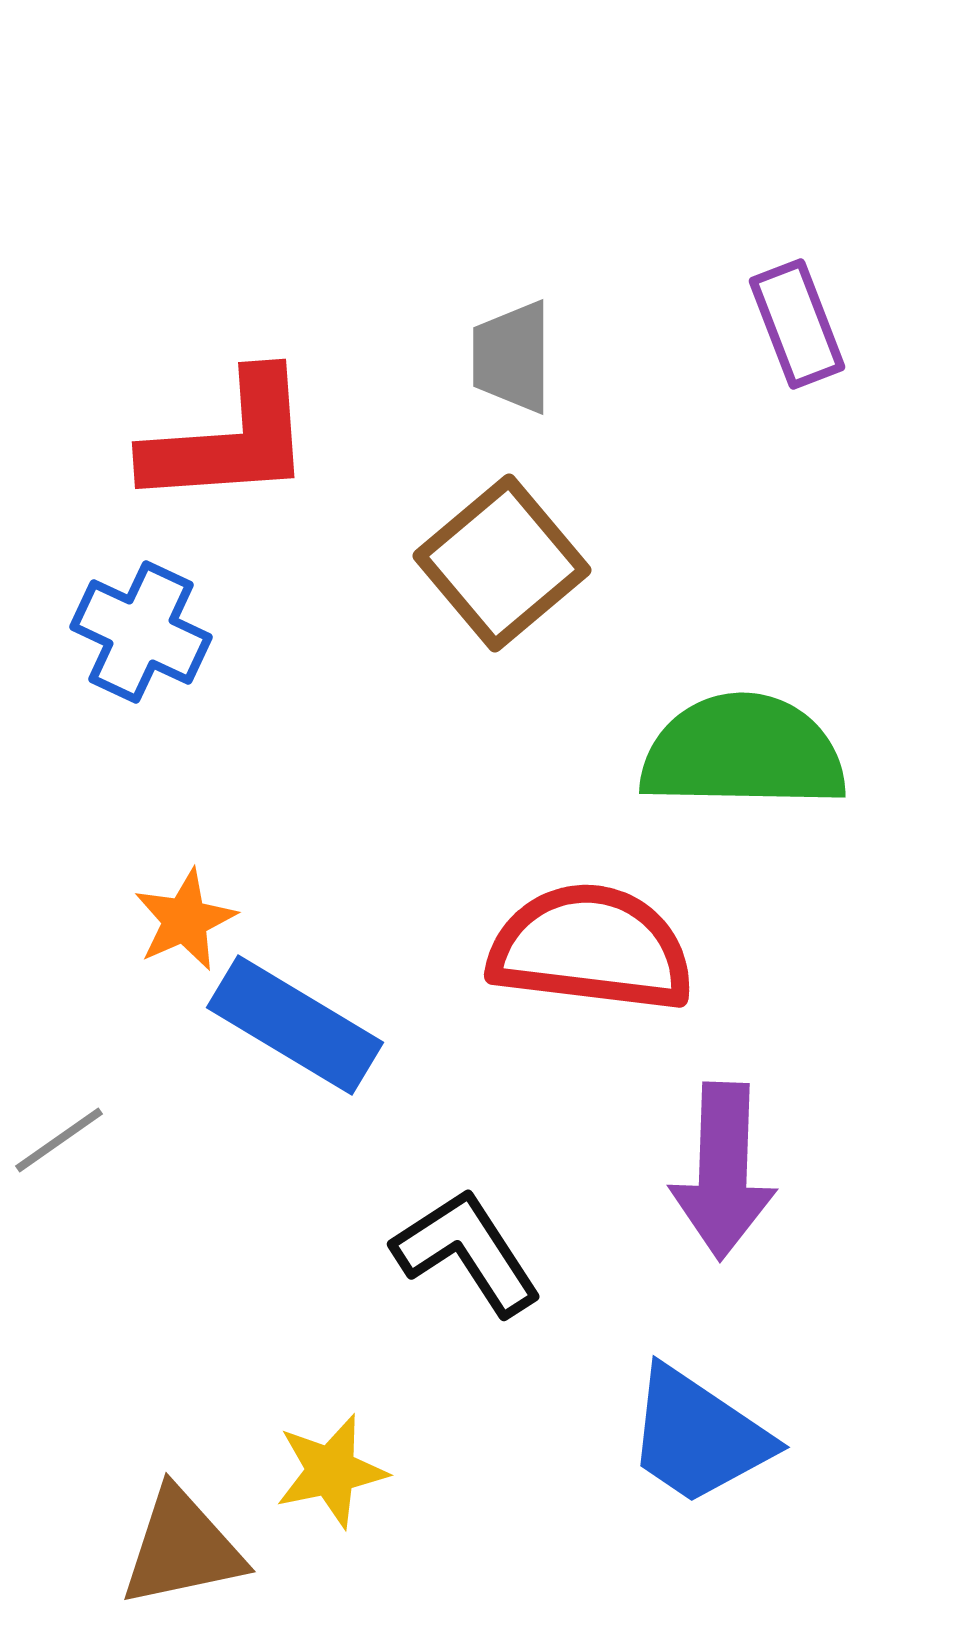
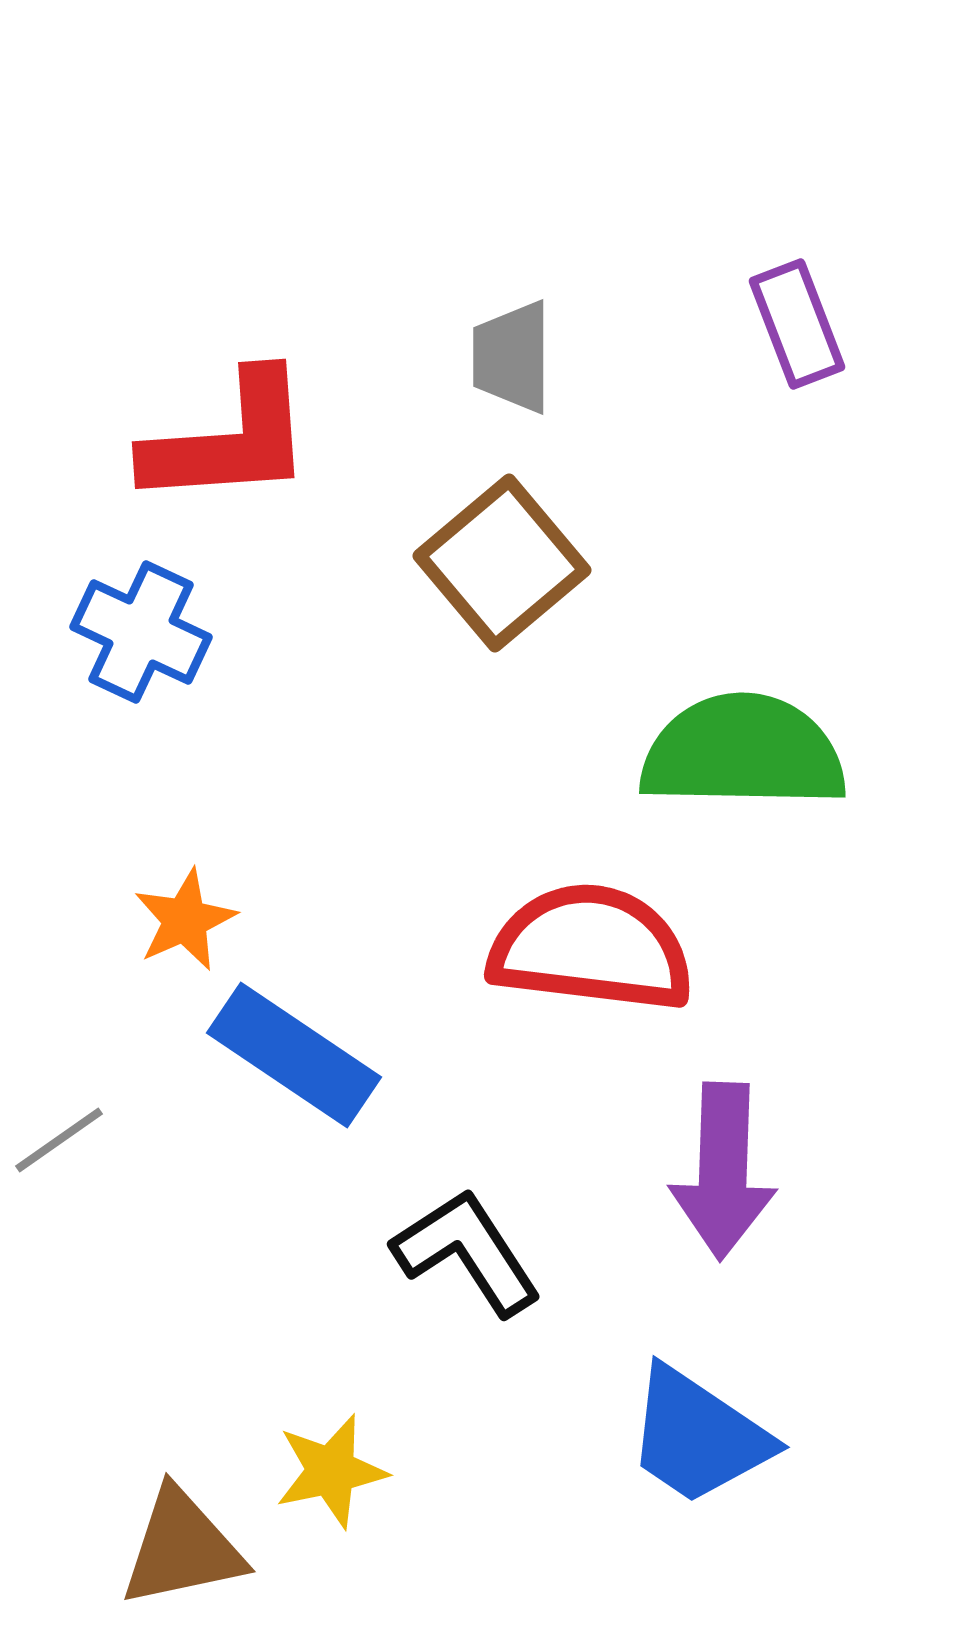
blue rectangle: moved 1 px left, 30 px down; rotated 3 degrees clockwise
